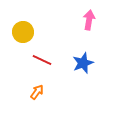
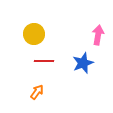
pink arrow: moved 9 px right, 15 px down
yellow circle: moved 11 px right, 2 px down
red line: moved 2 px right, 1 px down; rotated 24 degrees counterclockwise
